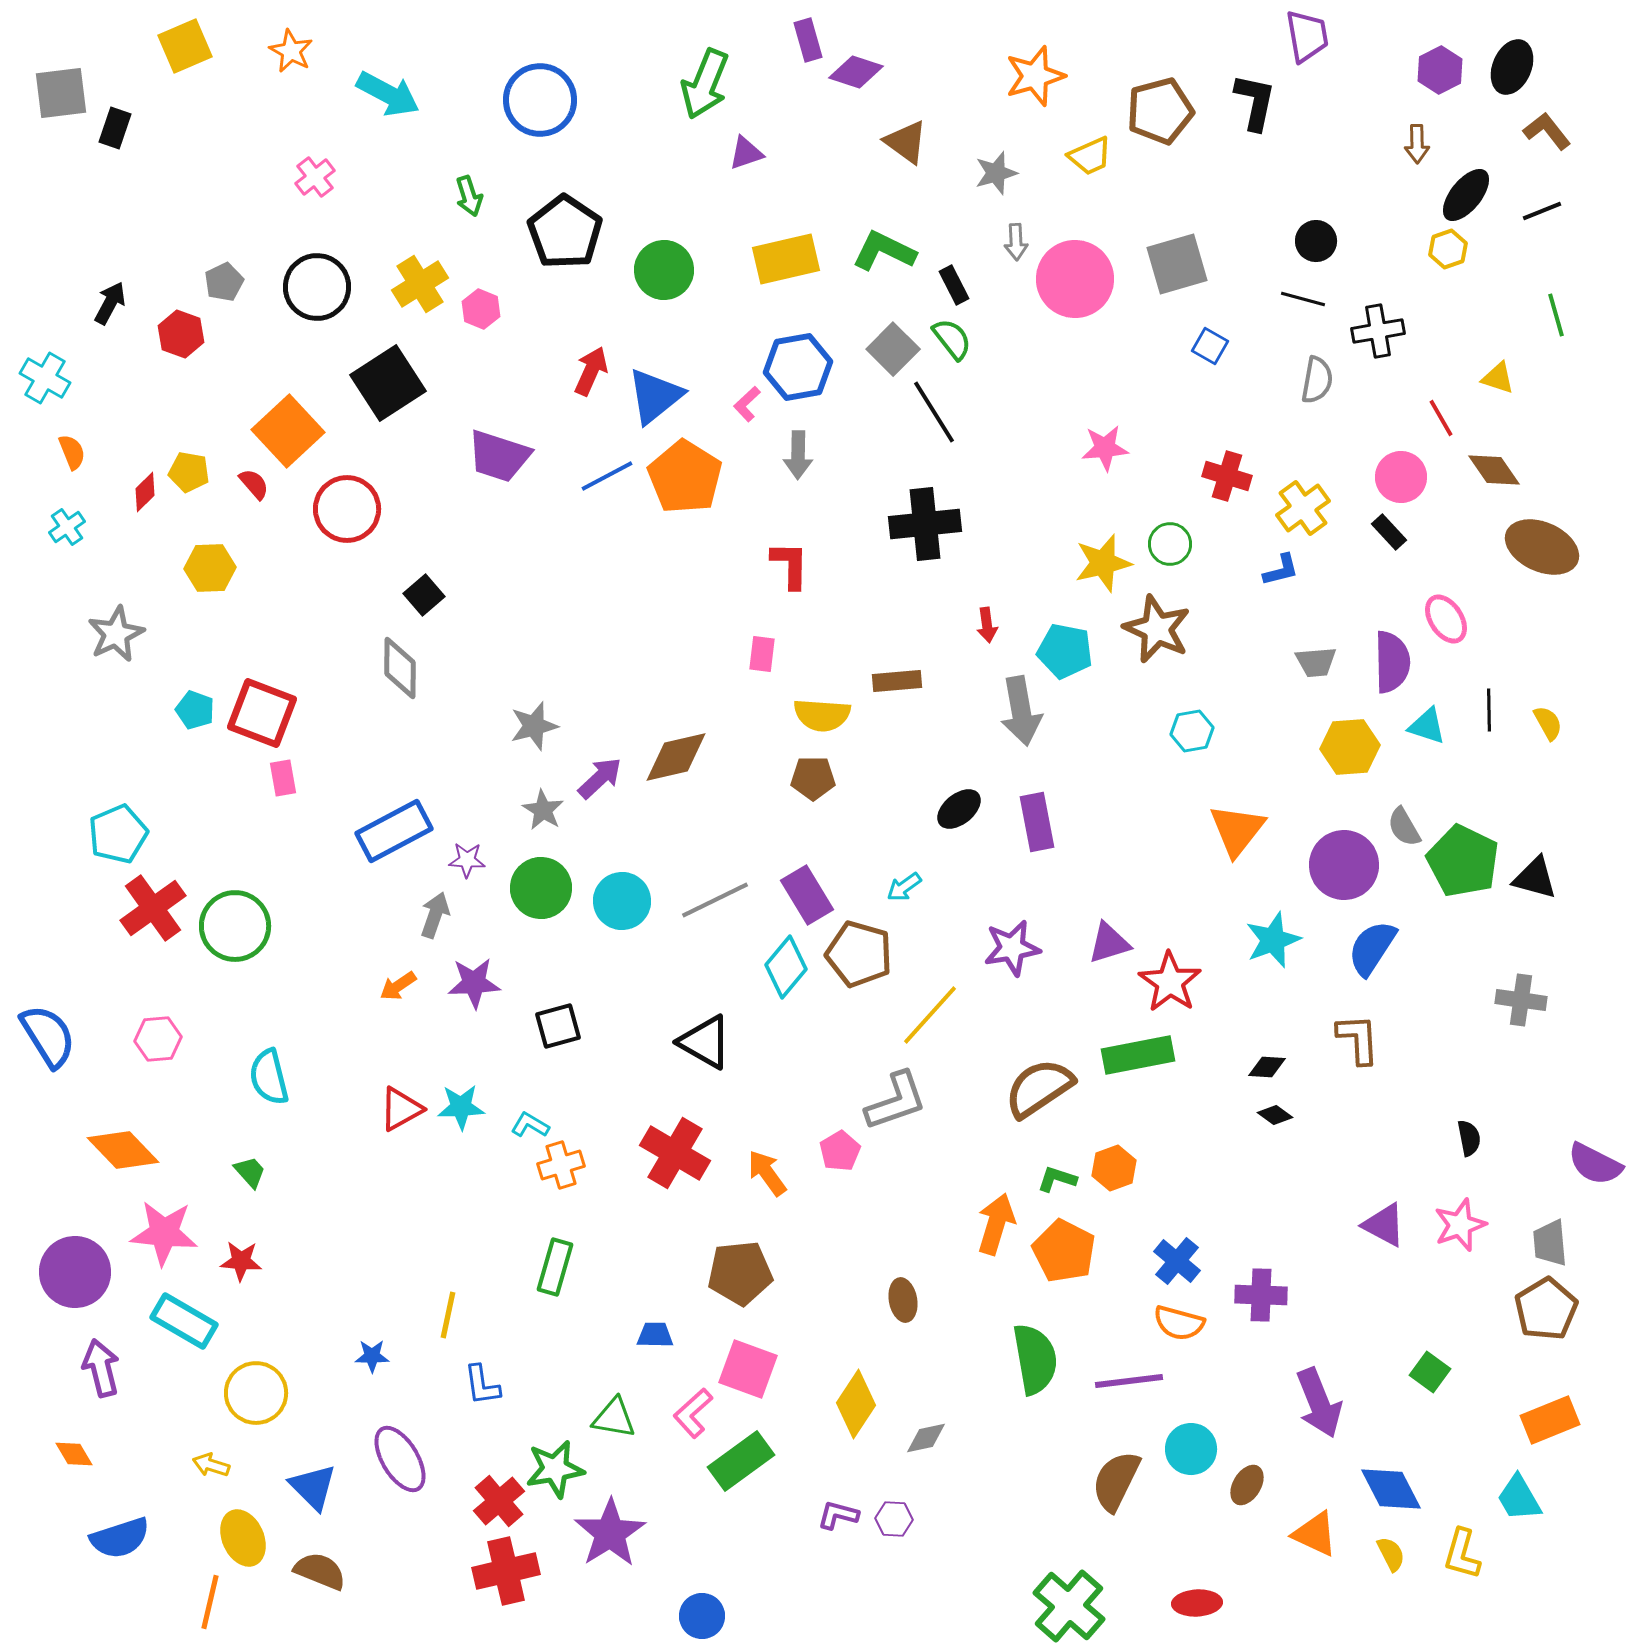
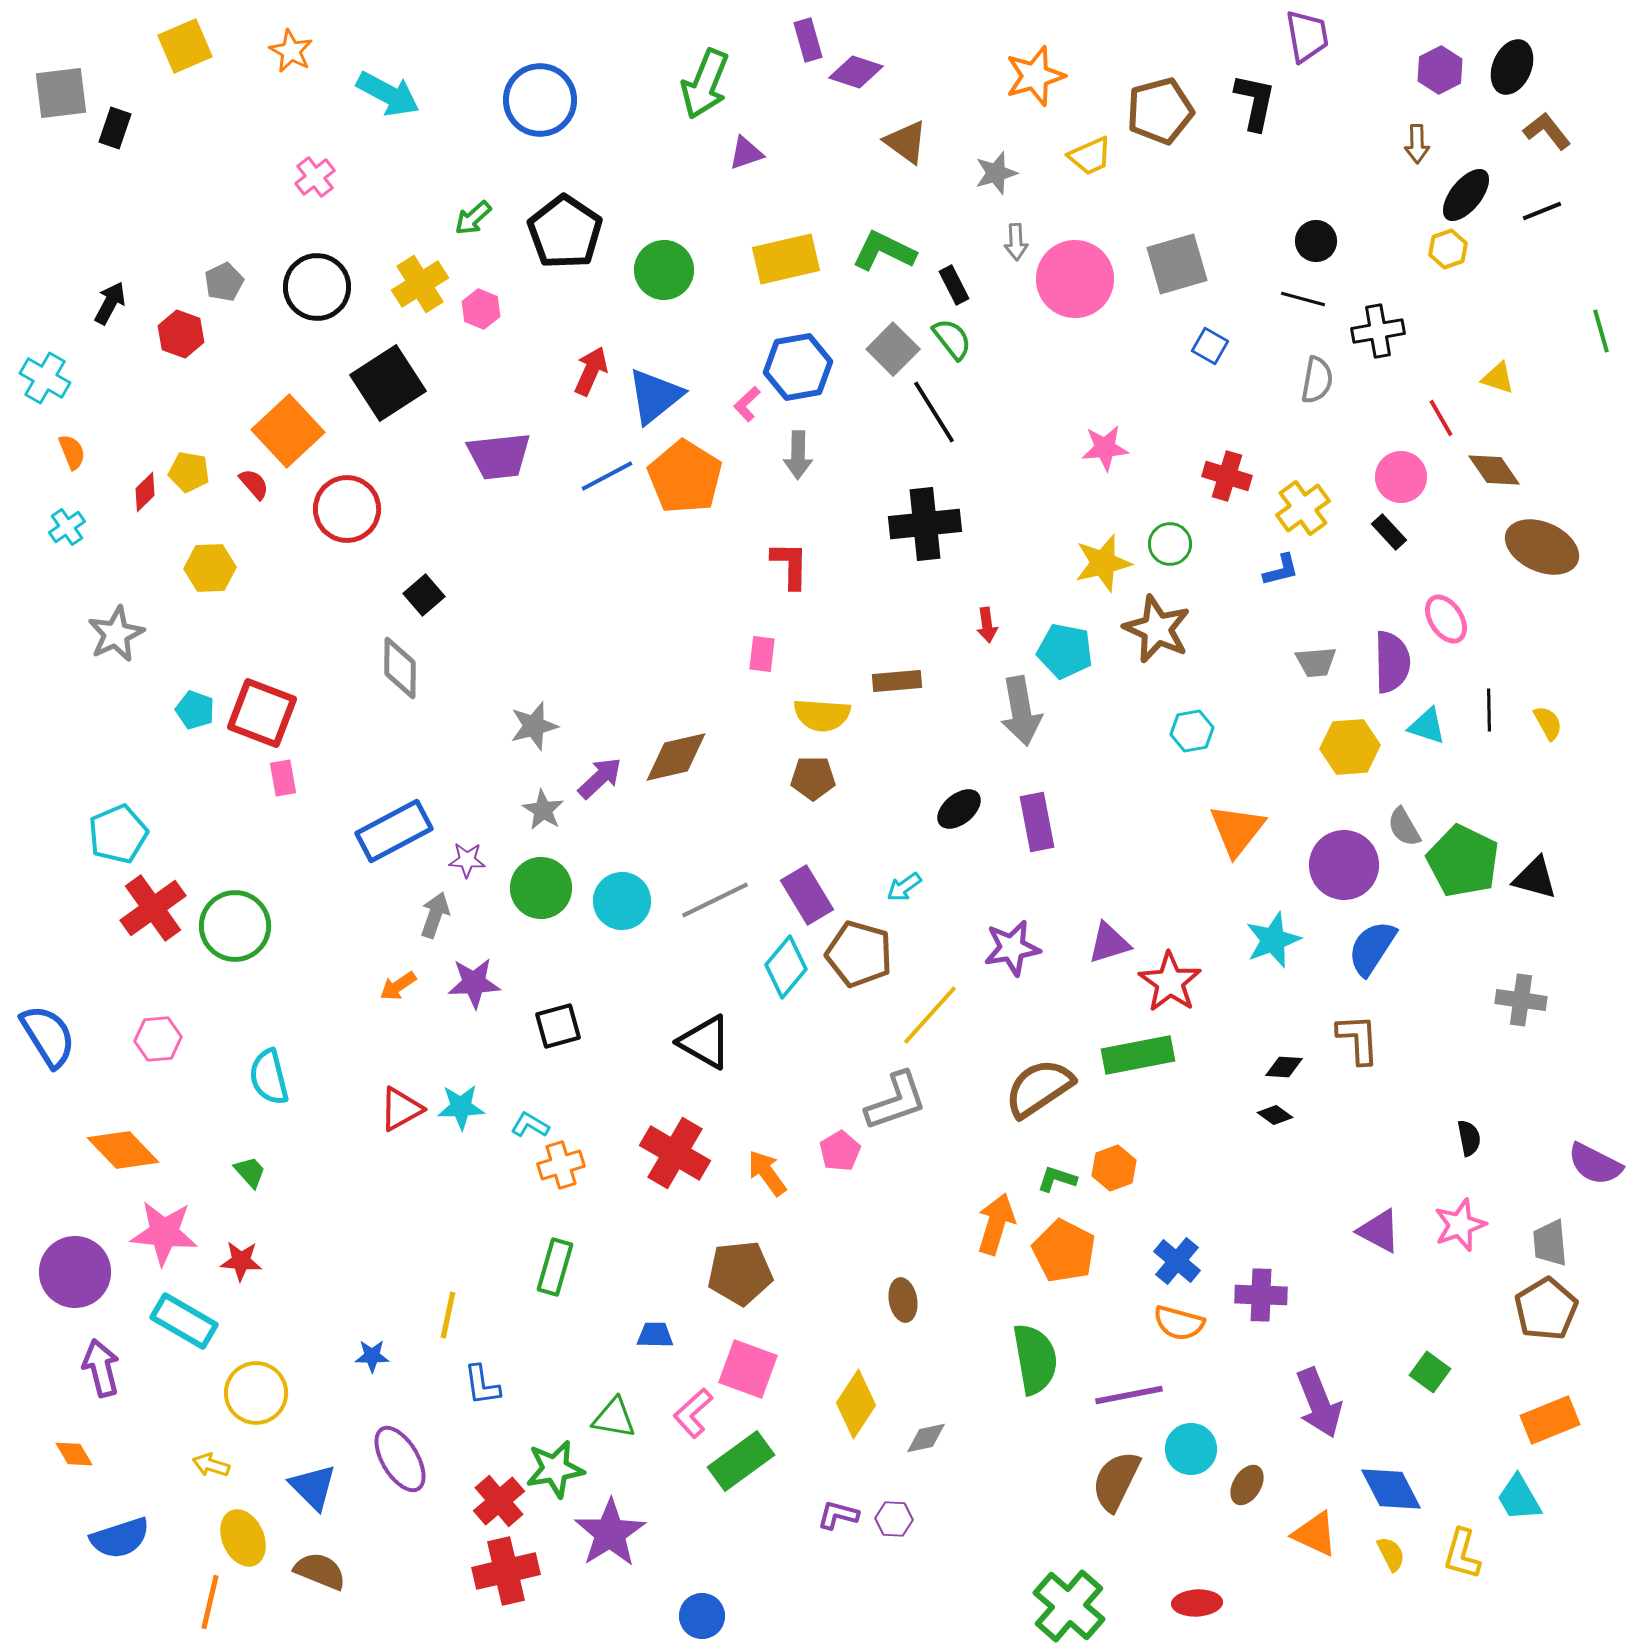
green arrow at (469, 196): moved 4 px right, 22 px down; rotated 66 degrees clockwise
green line at (1556, 315): moved 45 px right, 16 px down
purple trapezoid at (499, 456): rotated 24 degrees counterclockwise
black diamond at (1267, 1067): moved 17 px right
purple triangle at (1384, 1225): moved 5 px left, 6 px down
purple line at (1129, 1381): moved 14 px down; rotated 4 degrees counterclockwise
